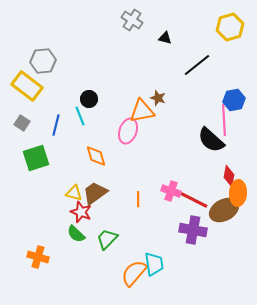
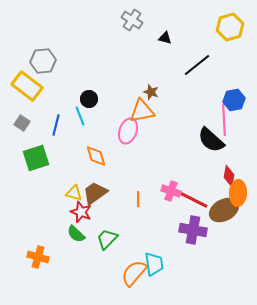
brown star: moved 7 px left, 6 px up
